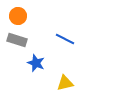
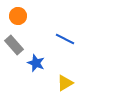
gray rectangle: moved 3 px left, 5 px down; rotated 30 degrees clockwise
yellow triangle: rotated 18 degrees counterclockwise
